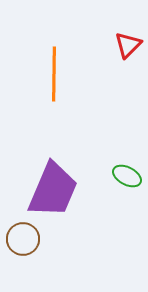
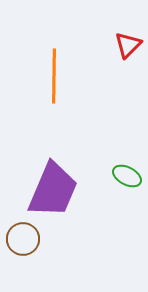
orange line: moved 2 px down
